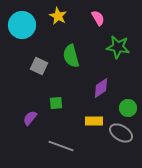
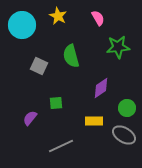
green star: rotated 15 degrees counterclockwise
green circle: moved 1 px left
gray ellipse: moved 3 px right, 2 px down
gray line: rotated 45 degrees counterclockwise
